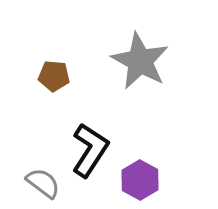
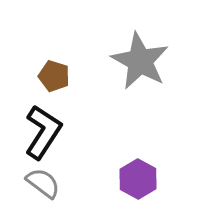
brown pentagon: rotated 12 degrees clockwise
black L-shape: moved 47 px left, 18 px up
purple hexagon: moved 2 px left, 1 px up
